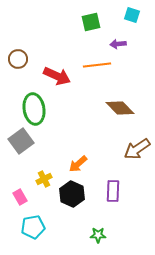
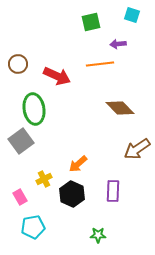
brown circle: moved 5 px down
orange line: moved 3 px right, 1 px up
